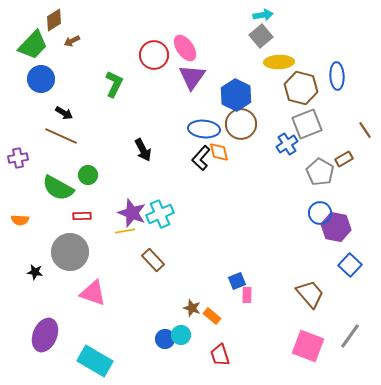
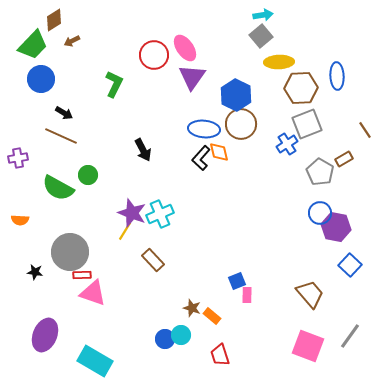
brown hexagon at (301, 88): rotated 16 degrees counterclockwise
red rectangle at (82, 216): moved 59 px down
yellow line at (125, 231): rotated 48 degrees counterclockwise
